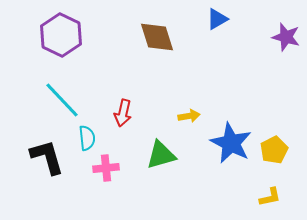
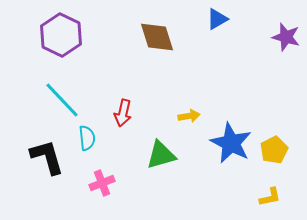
pink cross: moved 4 px left, 15 px down; rotated 15 degrees counterclockwise
